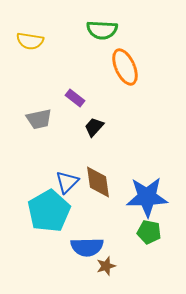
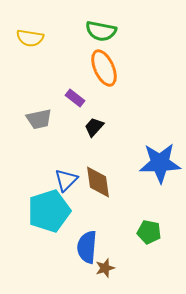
green semicircle: moved 1 px left, 1 px down; rotated 8 degrees clockwise
yellow semicircle: moved 3 px up
orange ellipse: moved 21 px left, 1 px down
blue triangle: moved 1 px left, 2 px up
blue star: moved 13 px right, 34 px up
cyan pentagon: rotated 12 degrees clockwise
blue semicircle: rotated 96 degrees clockwise
brown star: moved 1 px left, 2 px down
